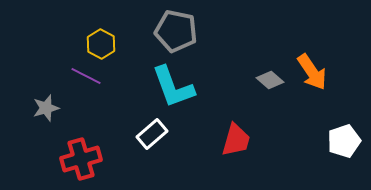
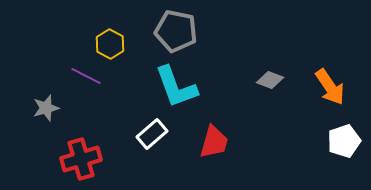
yellow hexagon: moved 9 px right
orange arrow: moved 18 px right, 15 px down
gray diamond: rotated 20 degrees counterclockwise
cyan L-shape: moved 3 px right
red trapezoid: moved 22 px left, 2 px down
